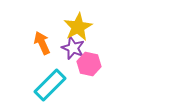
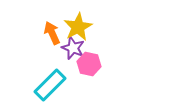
orange arrow: moved 10 px right, 10 px up
